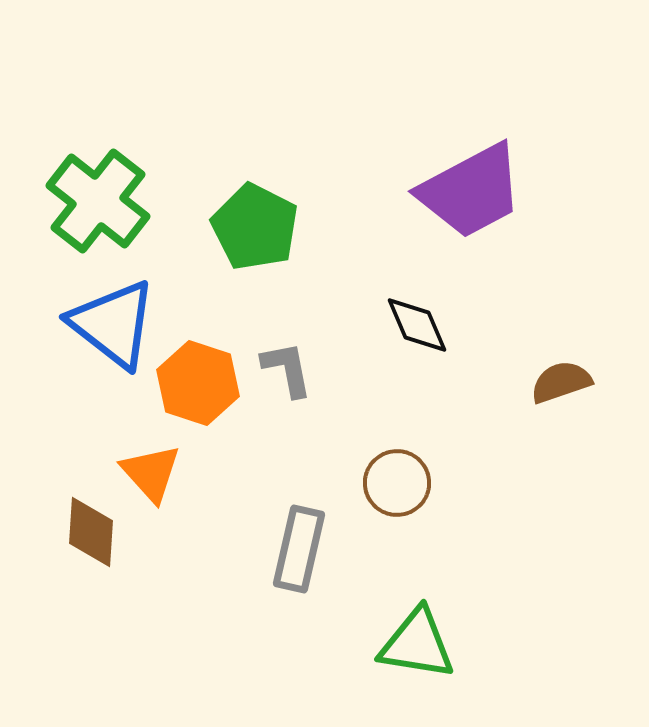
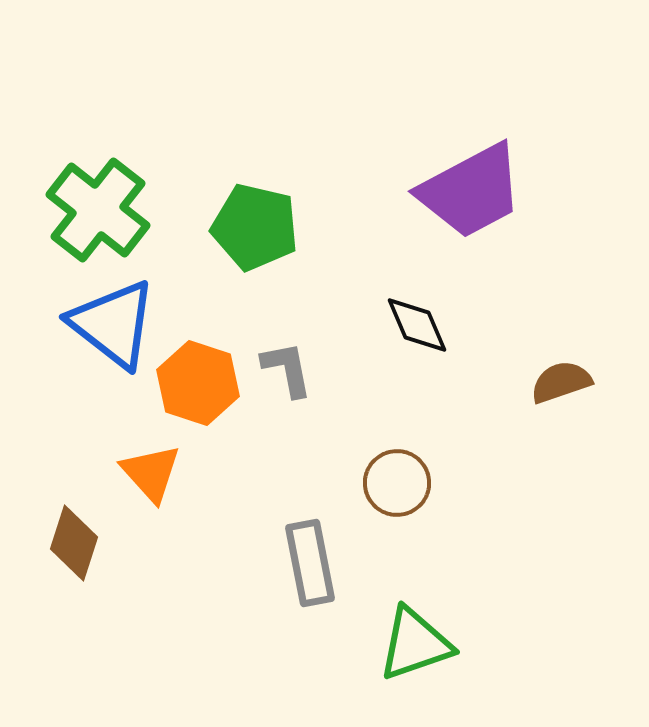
green cross: moved 9 px down
green pentagon: rotated 14 degrees counterclockwise
brown diamond: moved 17 px left, 11 px down; rotated 14 degrees clockwise
gray rectangle: moved 11 px right, 14 px down; rotated 24 degrees counterclockwise
green triangle: moved 2 px left; rotated 28 degrees counterclockwise
